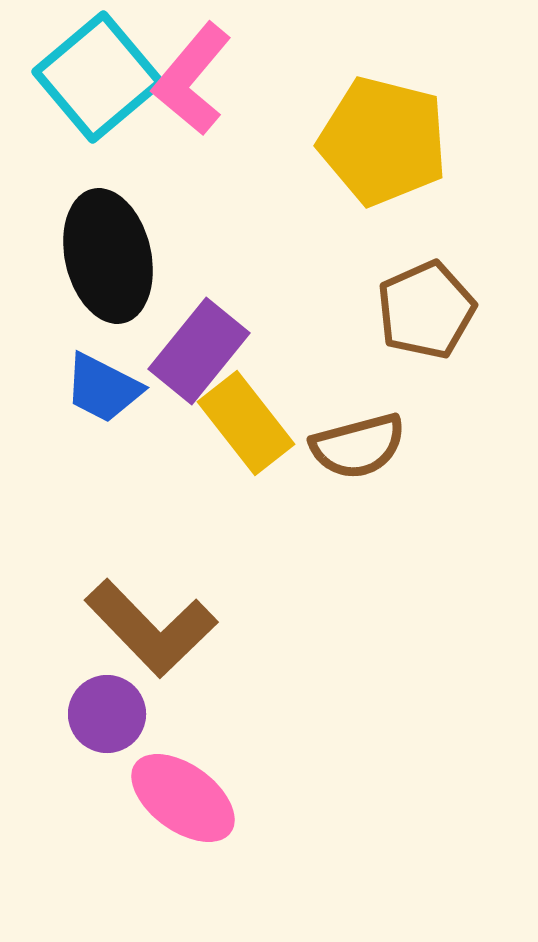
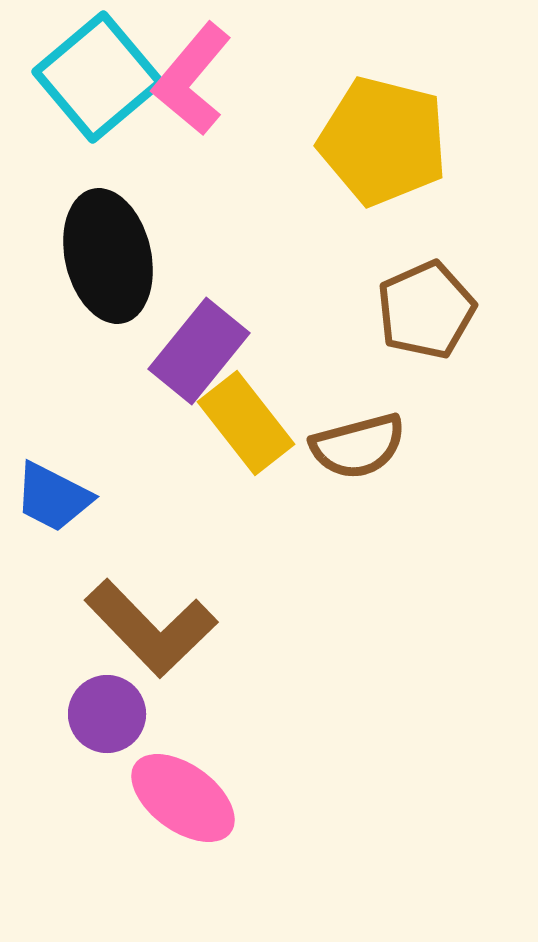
blue trapezoid: moved 50 px left, 109 px down
